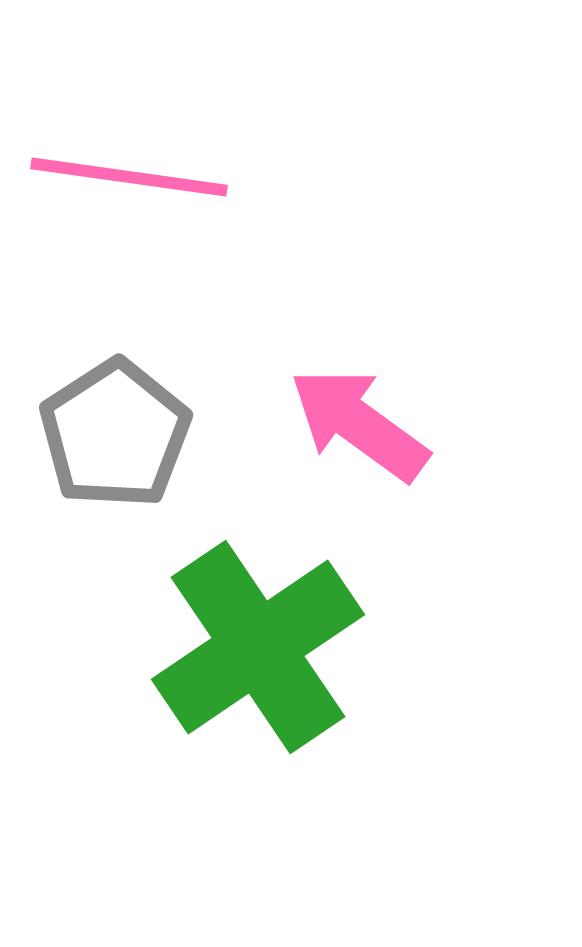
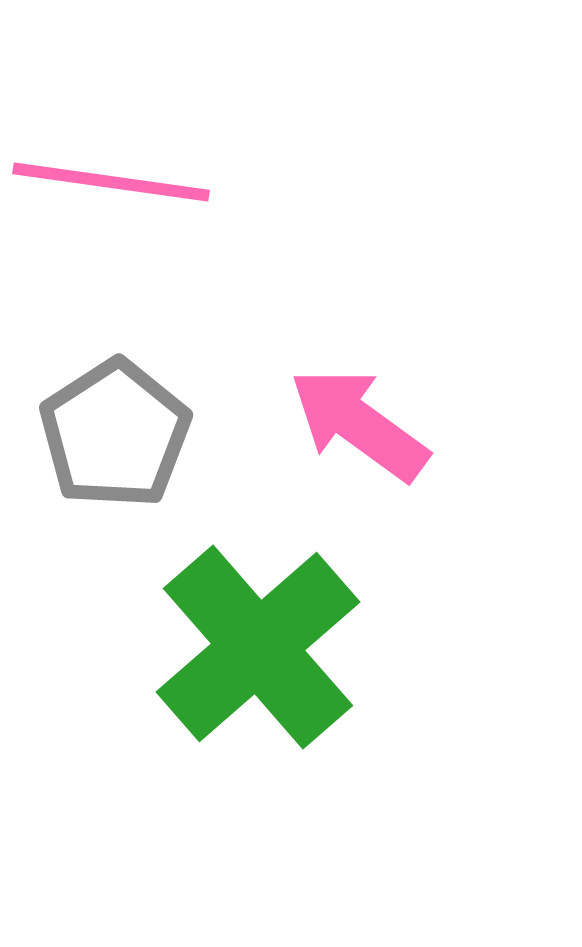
pink line: moved 18 px left, 5 px down
green cross: rotated 7 degrees counterclockwise
